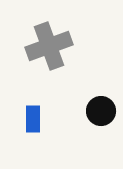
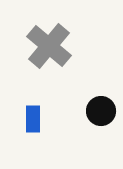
gray cross: rotated 30 degrees counterclockwise
